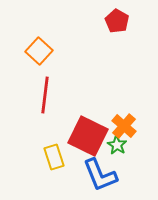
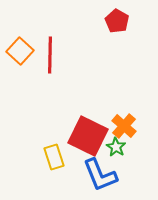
orange square: moved 19 px left
red line: moved 5 px right, 40 px up; rotated 6 degrees counterclockwise
green star: moved 1 px left, 2 px down
